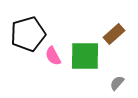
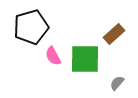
black pentagon: moved 3 px right, 7 px up
green square: moved 3 px down
